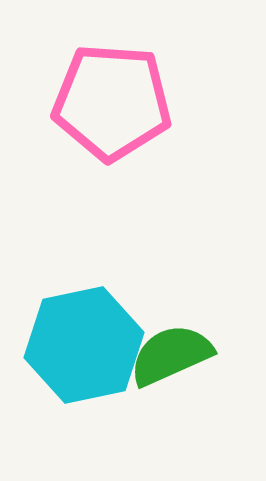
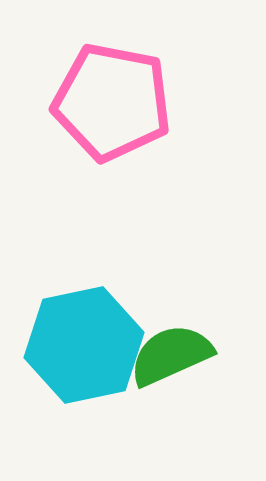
pink pentagon: rotated 7 degrees clockwise
